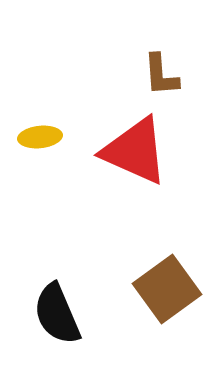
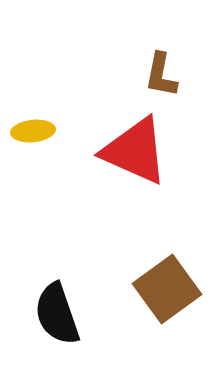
brown L-shape: rotated 15 degrees clockwise
yellow ellipse: moved 7 px left, 6 px up
black semicircle: rotated 4 degrees clockwise
